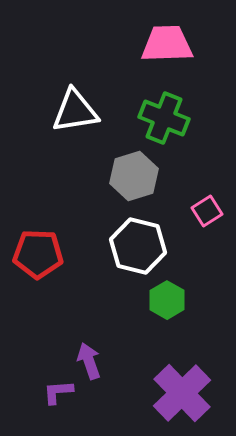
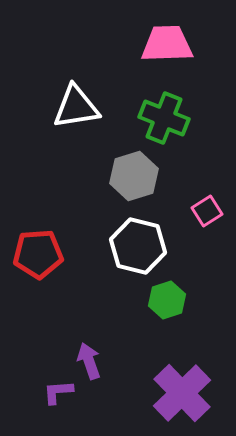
white triangle: moved 1 px right, 4 px up
red pentagon: rotated 6 degrees counterclockwise
green hexagon: rotated 12 degrees clockwise
